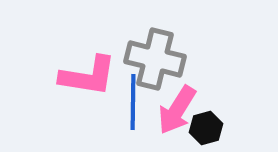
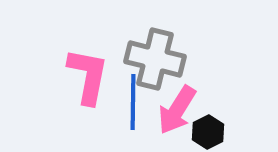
pink L-shape: rotated 88 degrees counterclockwise
black hexagon: moved 2 px right, 4 px down; rotated 12 degrees counterclockwise
